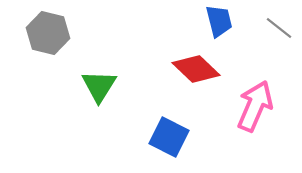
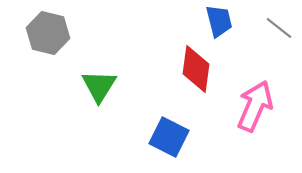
red diamond: rotated 54 degrees clockwise
